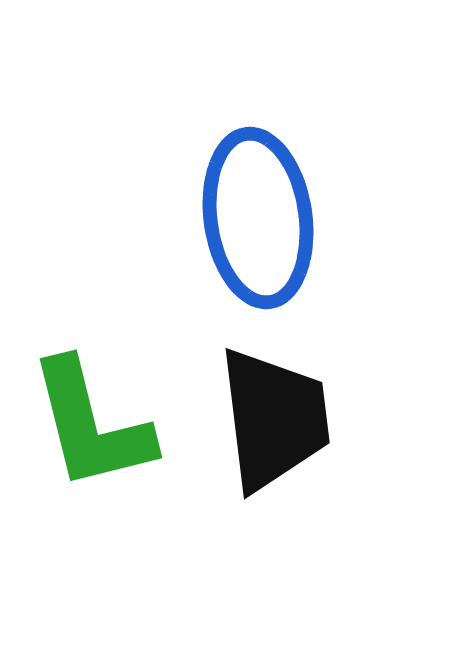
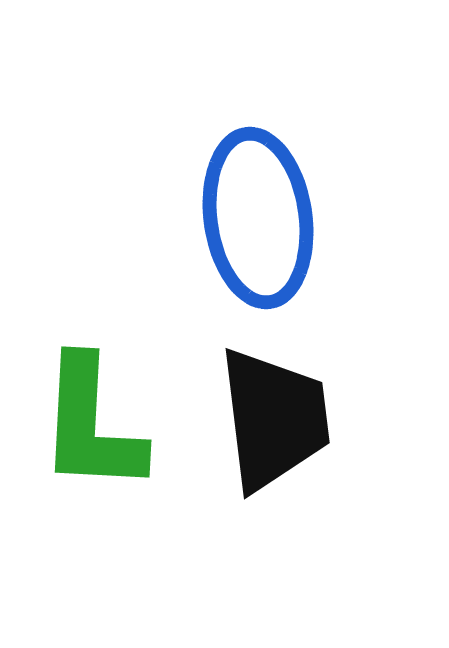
green L-shape: rotated 17 degrees clockwise
